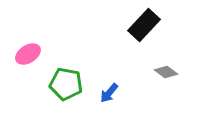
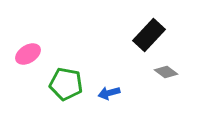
black rectangle: moved 5 px right, 10 px down
blue arrow: rotated 35 degrees clockwise
